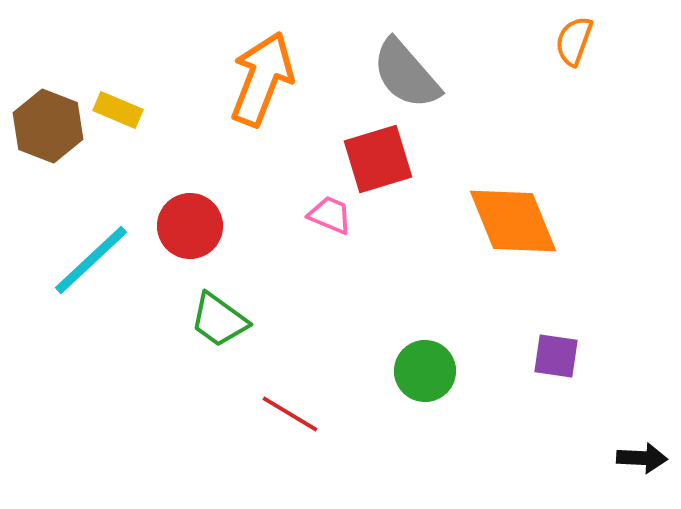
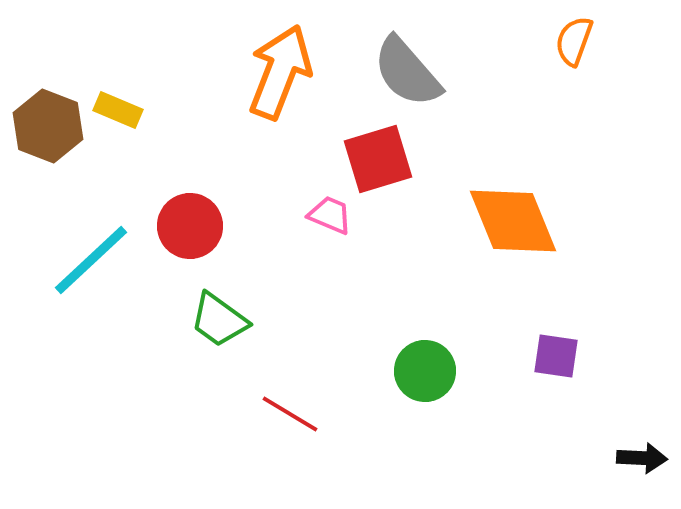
gray semicircle: moved 1 px right, 2 px up
orange arrow: moved 18 px right, 7 px up
